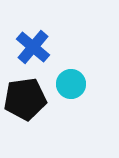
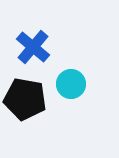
black pentagon: rotated 18 degrees clockwise
